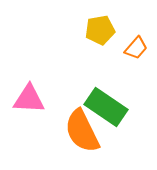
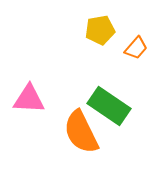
green rectangle: moved 3 px right, 1 px up
orange semicircle: moved 1 px left, 1 px down
